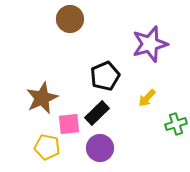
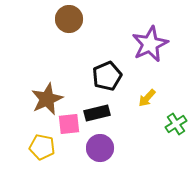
brown circle: moved 1 px left
purple star: rotated 9 degrees counterclockwise
black pentagon: moved 2 px right
brown star: moved 5 px right, 1 px down
black rectangle: rotated 30 degrees clockwise
green cross: rotated 15 degrees counterclockwise
yellow pentagon: moved 5 px left
